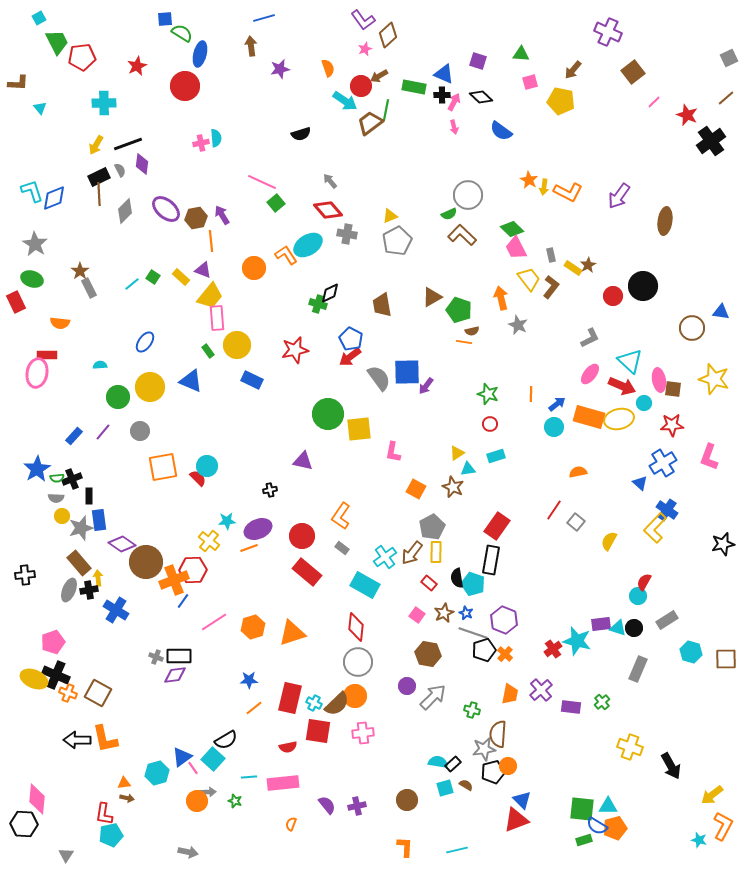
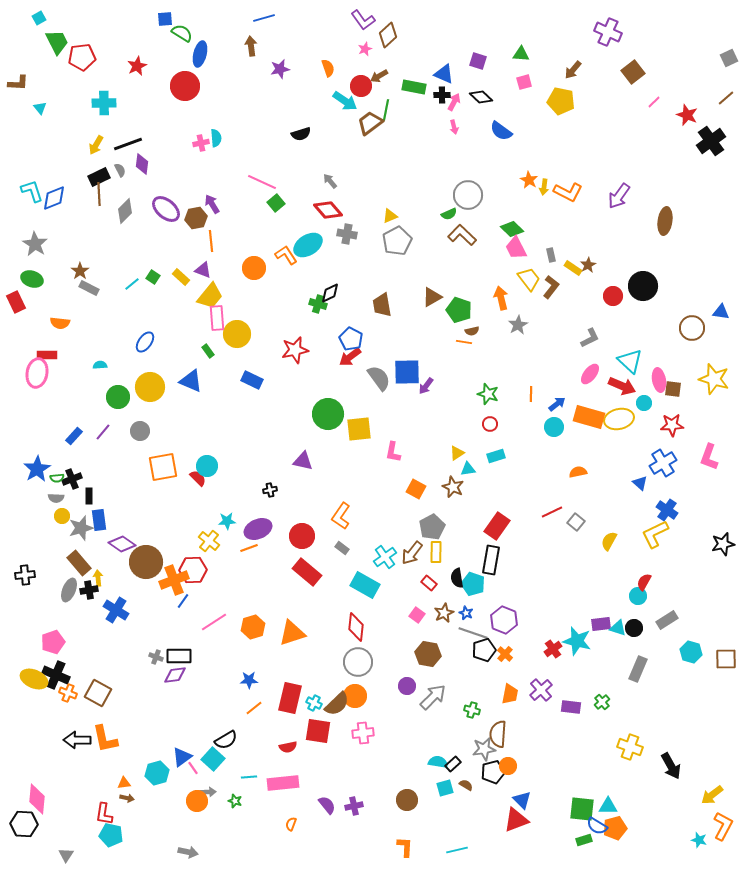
pink square at (530, 82): moved 6 px left
purple arrow at (222, 215): moved 10 px left, 11 px up
gray rectangle at (89, 288): rotated 36 degrees counterclockwise
gray star at (518, 325): rotated 18 degrees clockwise
yellow circle at (237, 345): moved 11 px up
red line at (554, 510): moved 2 px left, 2 px down; rotated 30 degrees clockwise
yellow L-shape at (655, 528): moved 6 px down; rotated 20 degrees clockwise
purple cross at (357, 806): moved 3 px left
cyan pentagon at (111, 835): rotated 25 degrees clockwise
